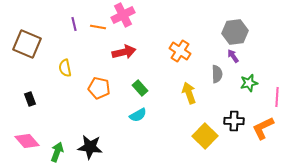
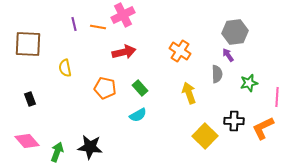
brown square: moved 1 px right; rotated 20 degrees counterclockwise
purple arrow: moved 5 px left, 1 px up
orange pentagon: moved 6 px right
